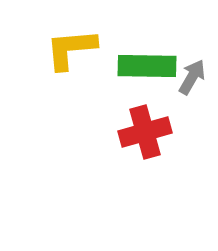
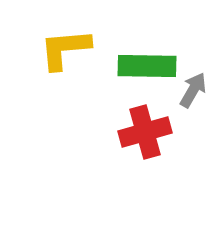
yellow L-shape: moved 6 px left
gray arrow: moved 1 px right, 13 px down
